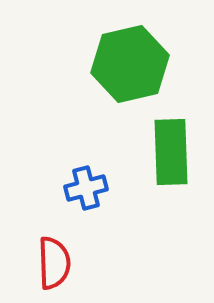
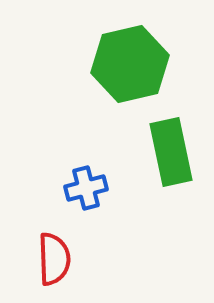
green rectangle: rotated 10 degrees counterclockwise
red semicircle: moved 4 px up
